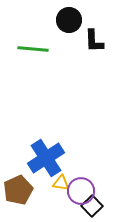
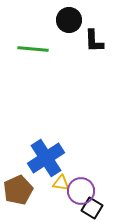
black square: moved 2 px down; rotated 15 degrees counterclockwise
